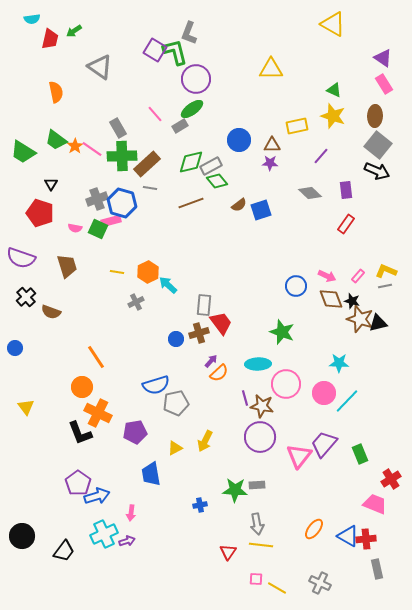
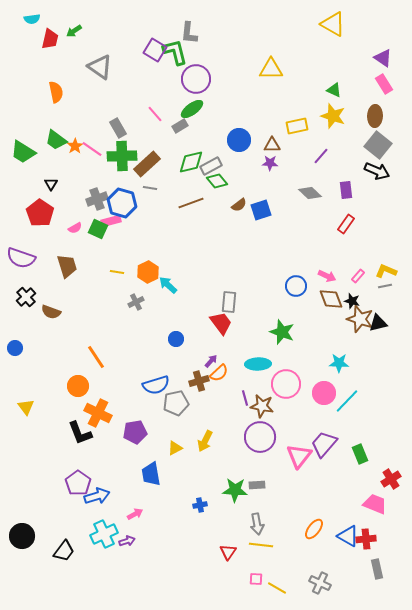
gray L-shape at (189, 33): rotated 15 degrees counterclockwise
red pentagon at (40, 213): rotated 16 degrees clockwise
pink semicircle at (75, 228): rotated 40 degrees counterclockwise
gray rectangle at (204, 305): moved 25 px right, 3 px up
brown cross at (199, 333): moved 48 px down
orange circle at (82, 387): moved 4 px left, 1 px up
pink arrow at (131, 513): moved 4 px right, 1 px down; rotated 126 degrees counterclockwise
